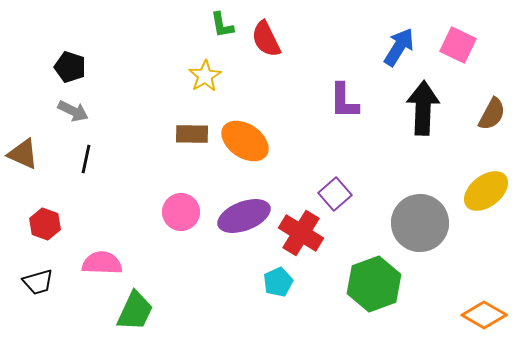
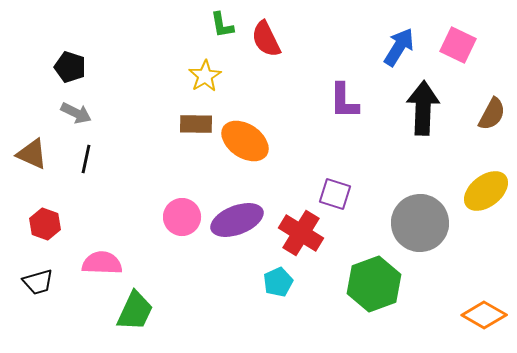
gray arrow: moved 3 px right, 2 px down
brown rectangle: moved 4 px right, 10 px up
brown triangle: moved 9 px right
purple square: rotated 32 degrees counterclockwise
pink circle: moved 1 px right, 5 px down
purple ellipse: moved 7 px left, 4 px down
